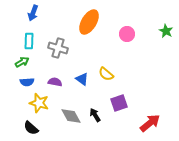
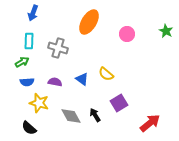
purple square: rotated 12 degrees counterclockwise
black semicircle: moved 2 px left
